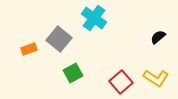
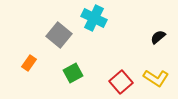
cyan cross: rotated 10 degrees counterclockwise
gray square: moved 4 px up
orange rectangle: moved 14 px down; rotated 35 degrees counterclockwise
